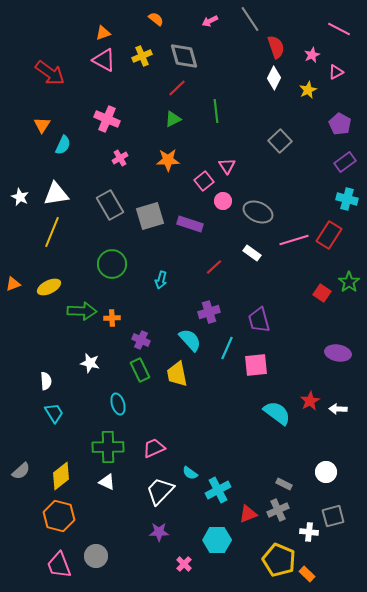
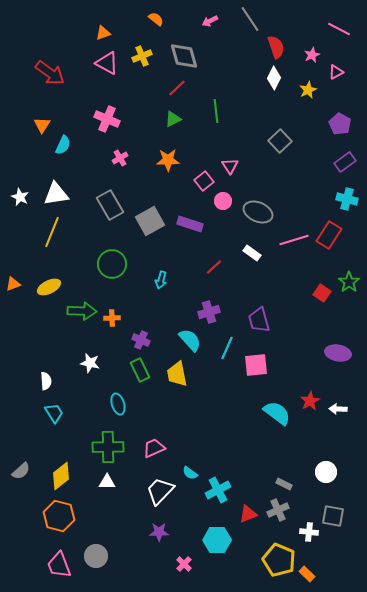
pink triangle at (104, 60): moved 3 px right, 3 px down
pink triangle at (227, 166): moved 3 px right
gray square at (150, 216): moved 5 px down; rotated 12 degrees counterclockwise
white triangle at (107, 482): rotated 24 degrees counterclockwise
gray square at (333, 516): rotated 25 degrees clockwise
